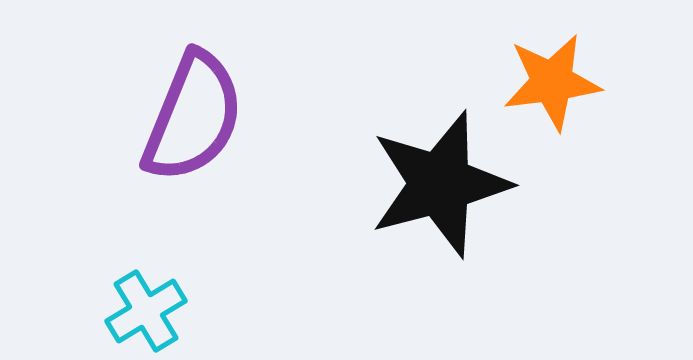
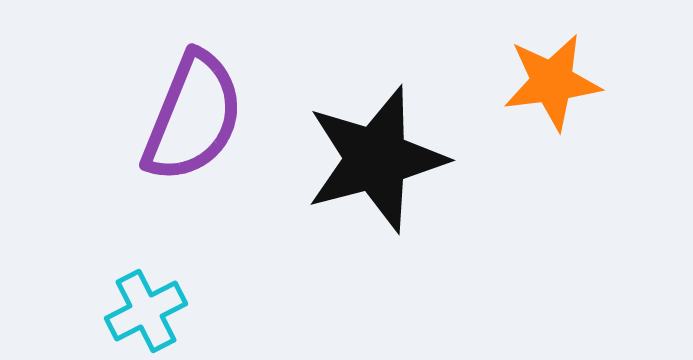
black star: moved 64 px left, 25 px up
cyan cross: rotated 4 degrees clockwise
